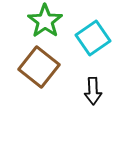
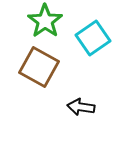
brown square: rotated 9 degrees counterclockwise
black arrow: moved 12 px left, 16 px down; rotated 100 degrees clockwise
